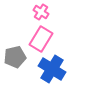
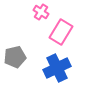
pink rectangle: moved 20 px right, 7 px up
blue cross: moved 5 px right, 1 px up; rotated 32 degrees clockwise
